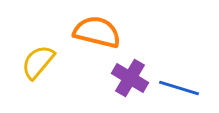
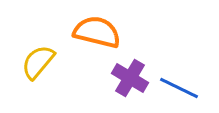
blue line: rotated 9 degrees clockwise
